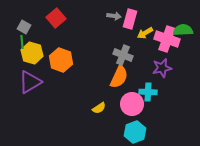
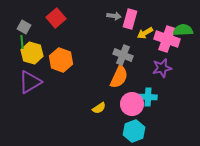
cyan cross: moved 5 px down
cyan hexagon: moved 1 px left, 1 px up
